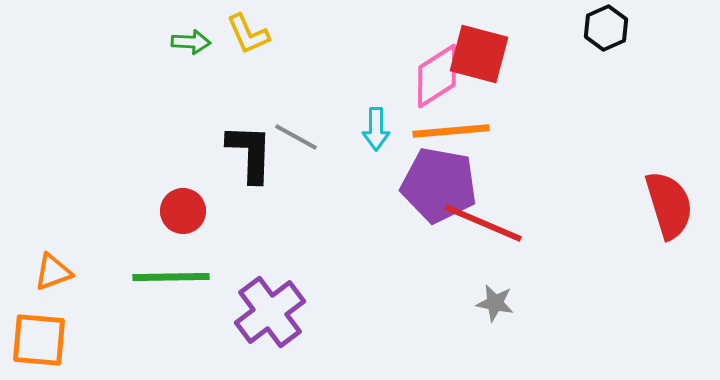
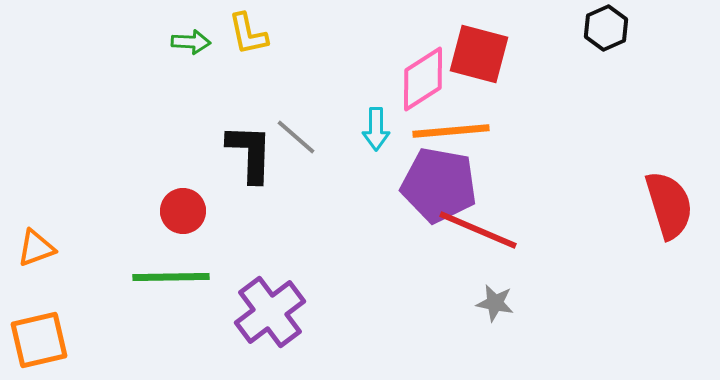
yellow L-shape: rotated 12 degrees clockwise
pink diamond: moved 14 px left, 3 px down
gray line: rotated 12 degrees clockwise
red line: moved 5 px left, 7 px down
orange triangle: moved 17 px left, 24 px up
orange square: rotated 18 degrees counterclockwise
